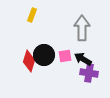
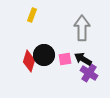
pink square: moved 3 px down
purple cross: rotated 24 degrees clockwise
